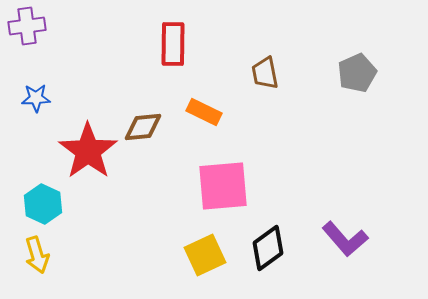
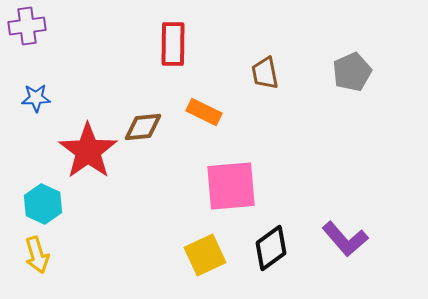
gray pentagon: moved 5 px left, 1 px up
pink square: moved 8 px right
black diamond: moved 3 px right
